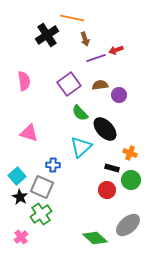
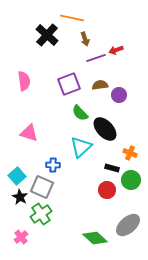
black cross: rotated 15 degrees counterclockwise
purple square: rotated 15 degrees clockwise
